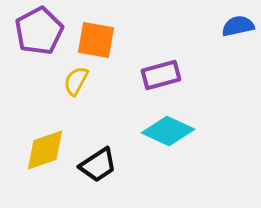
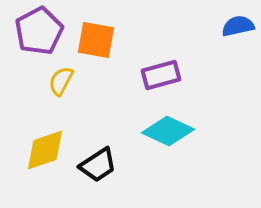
yellow semicircle: moved 15 px left
